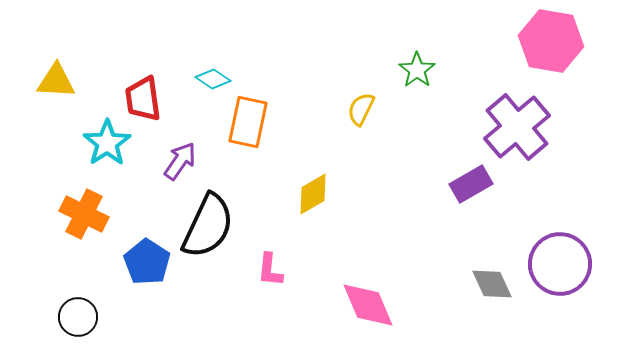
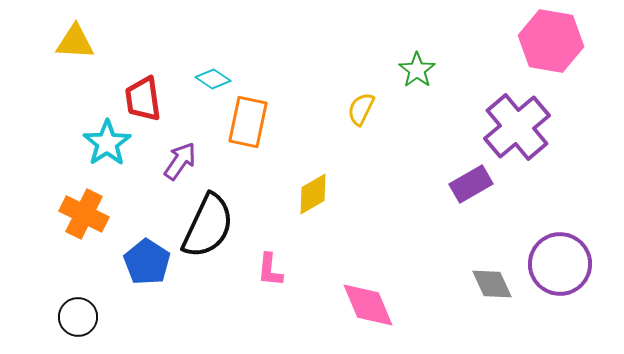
yellow triangle: moved 19 px right, 39 px up
